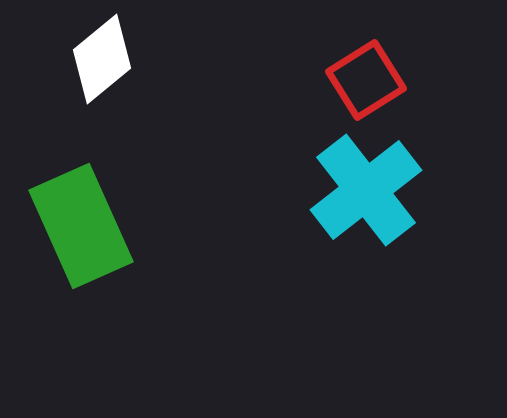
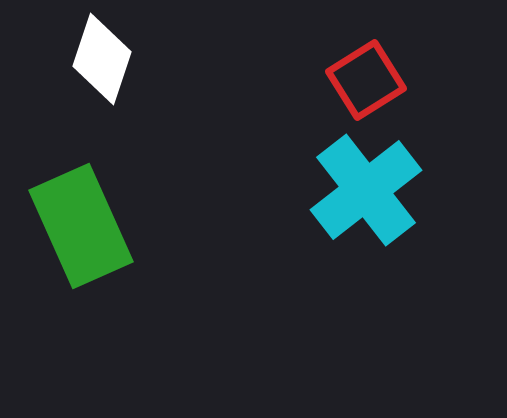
white diamond: rotated 32 degrees counterclockwise
